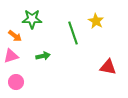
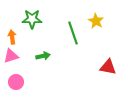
orange arrow: moved 3 px left, 1 px down; rotated 136 degrees counterclockwise
